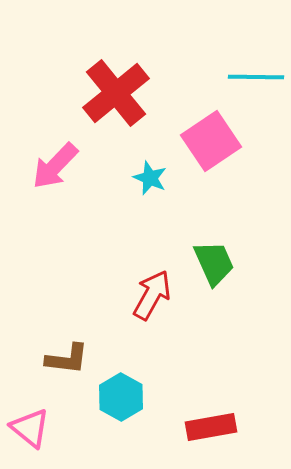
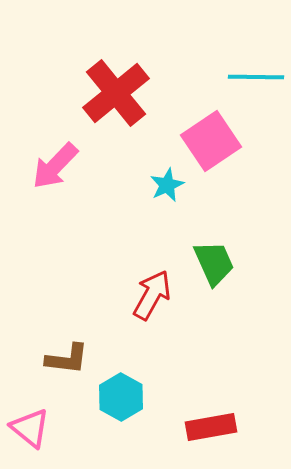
cyan star: moved 17 px right, 7 px down; rotated 24 degrees clockwise
